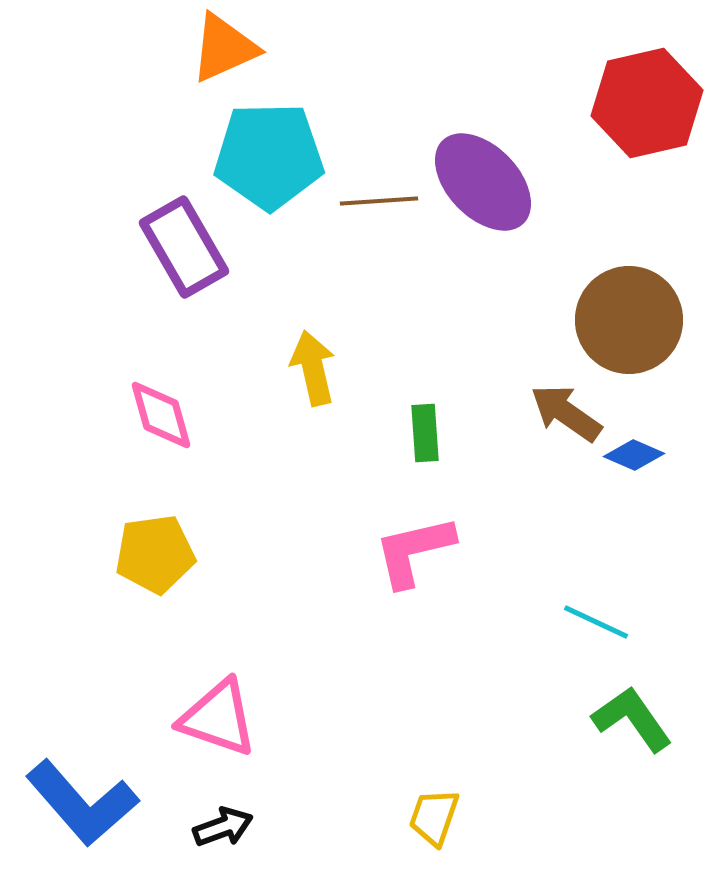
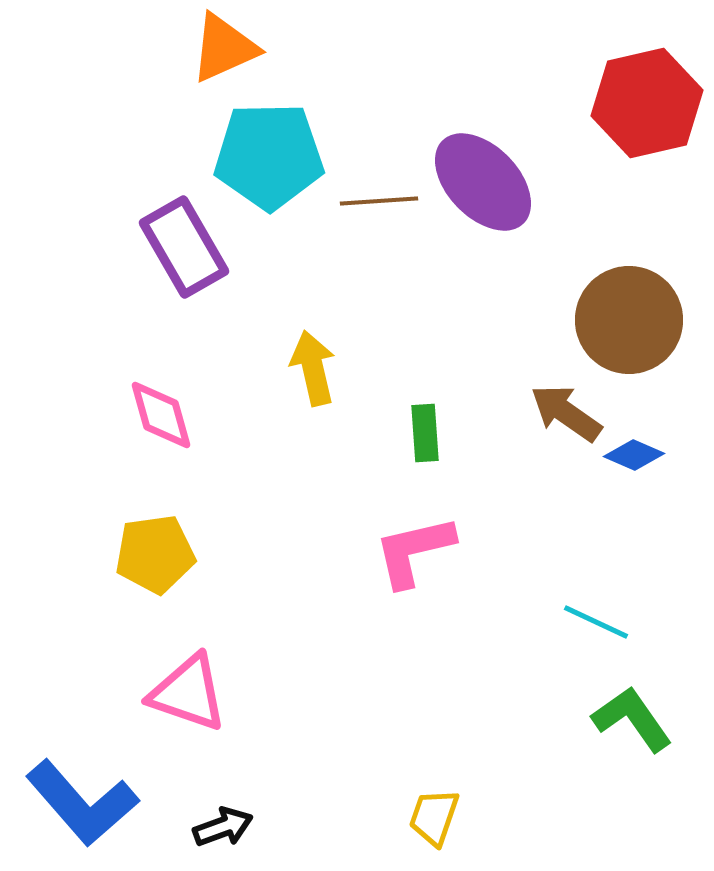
pink triangle: moved 30 px left, 25 px up
